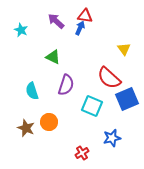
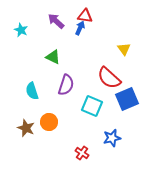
red cross: rotated 24 degrees counterclockwise
